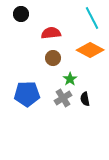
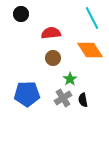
orange diamond: rotated 28 degrees clockwise
black semicircle: moved 2 px left, 1 px down
